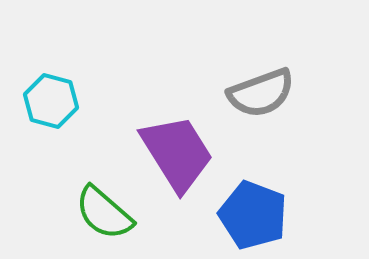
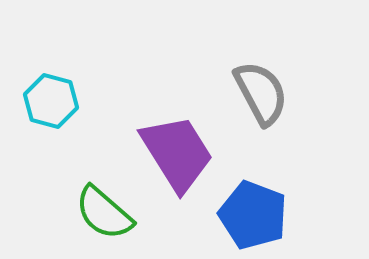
gray semicircle: rotated 98 degrees counterclockwise
